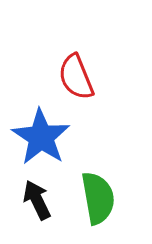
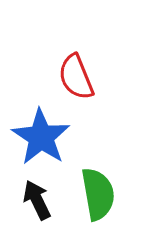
green semicircle: moved 4 px up
